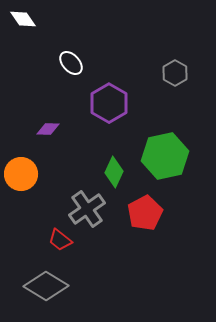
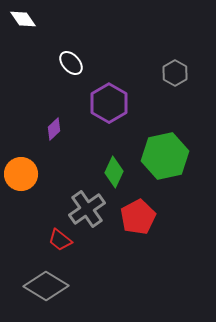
purple diamond: moved 6 px right; rotated 45 degrees counterclockwise
red pentagon: moved 7 px left, 4 px down
